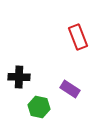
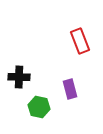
red rectangle: moved 2 px right, 4 px down
purple rectangle: rotated 42 degrees clockwise
